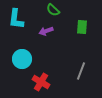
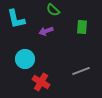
cyan L-shape: rotated 20 degrees counterclockwise
cyan circle: moved 3 px right
gray line: rotated 48 degrees clockwise
